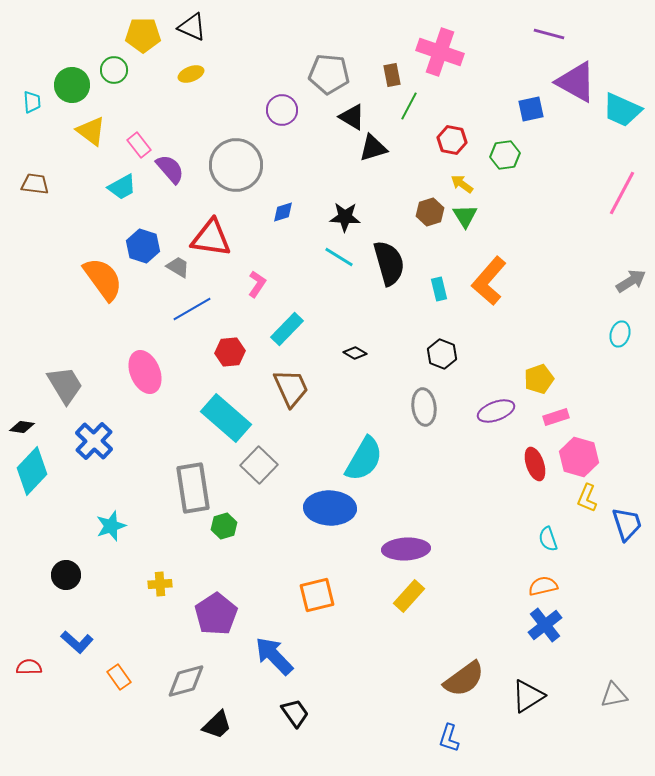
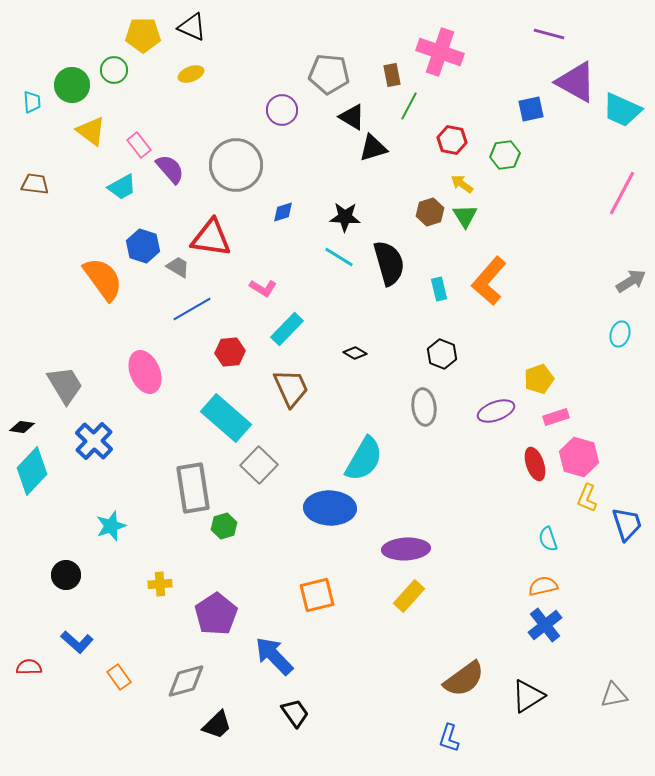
pink L-shape at (257, 284): moved 6 px right, 4 px down; rotated 88 degrees clockwise
